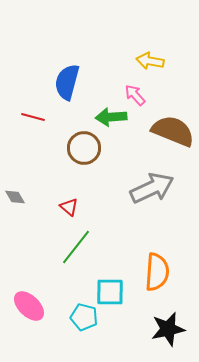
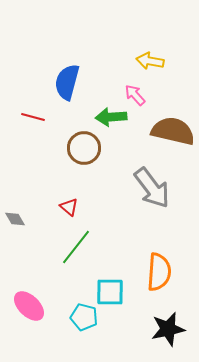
brown semicircle: rotated 9 degrees counterclockwise
gray arrow: rotated 78 degrees clockwise
gray diamond: moved 22 px down
orange semicircle: moved 2 px right
